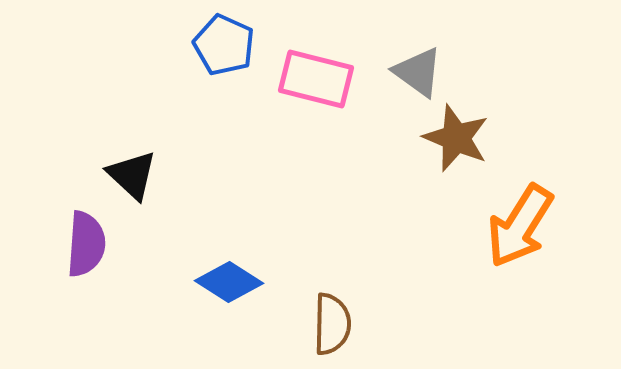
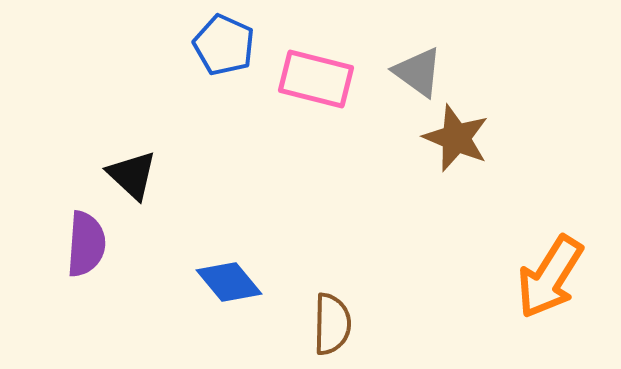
orange arrow: moved 30 px right, 51 px down
blue diamond: rotated 18 degrees clockwise
